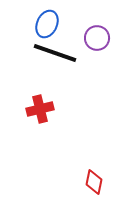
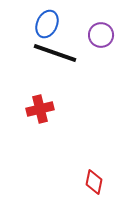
purple circle: moved 4 px right, 3 px up
